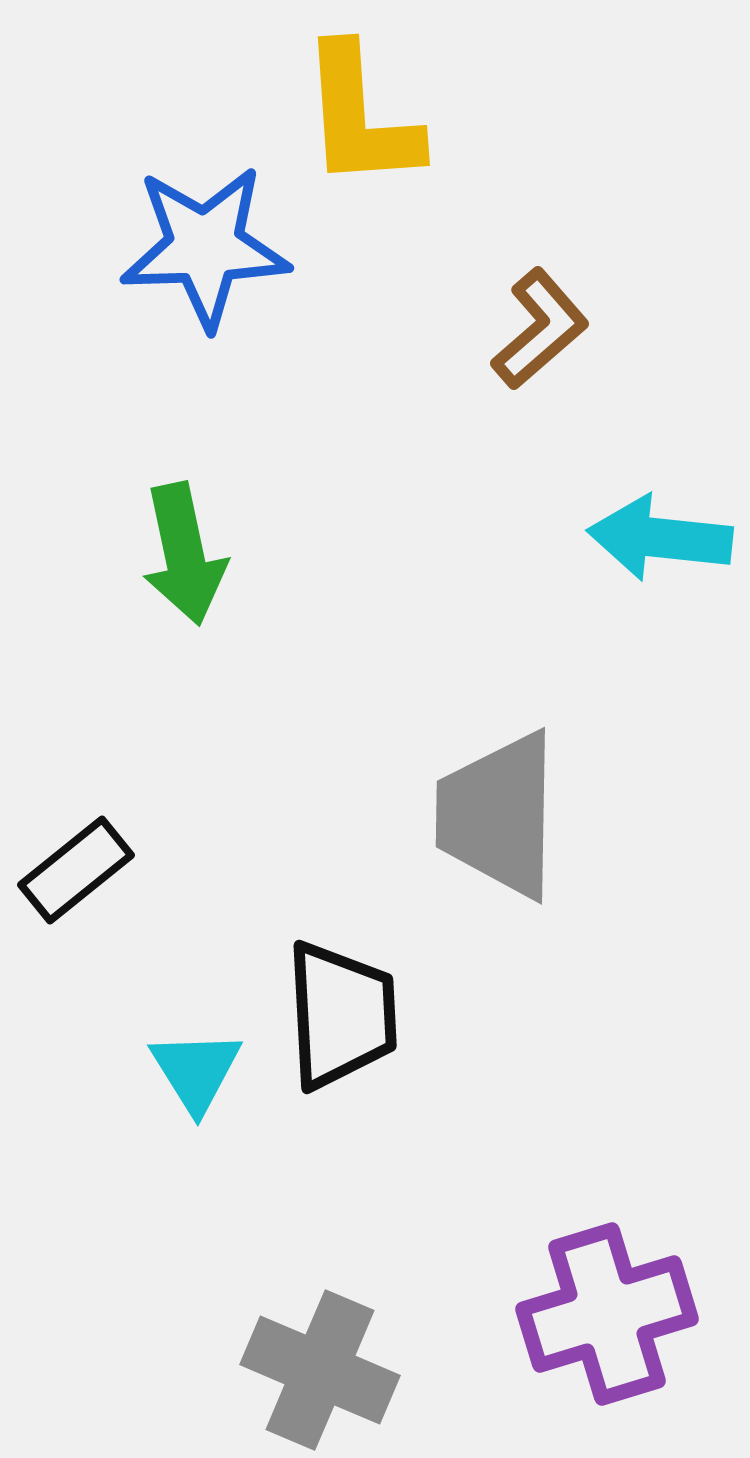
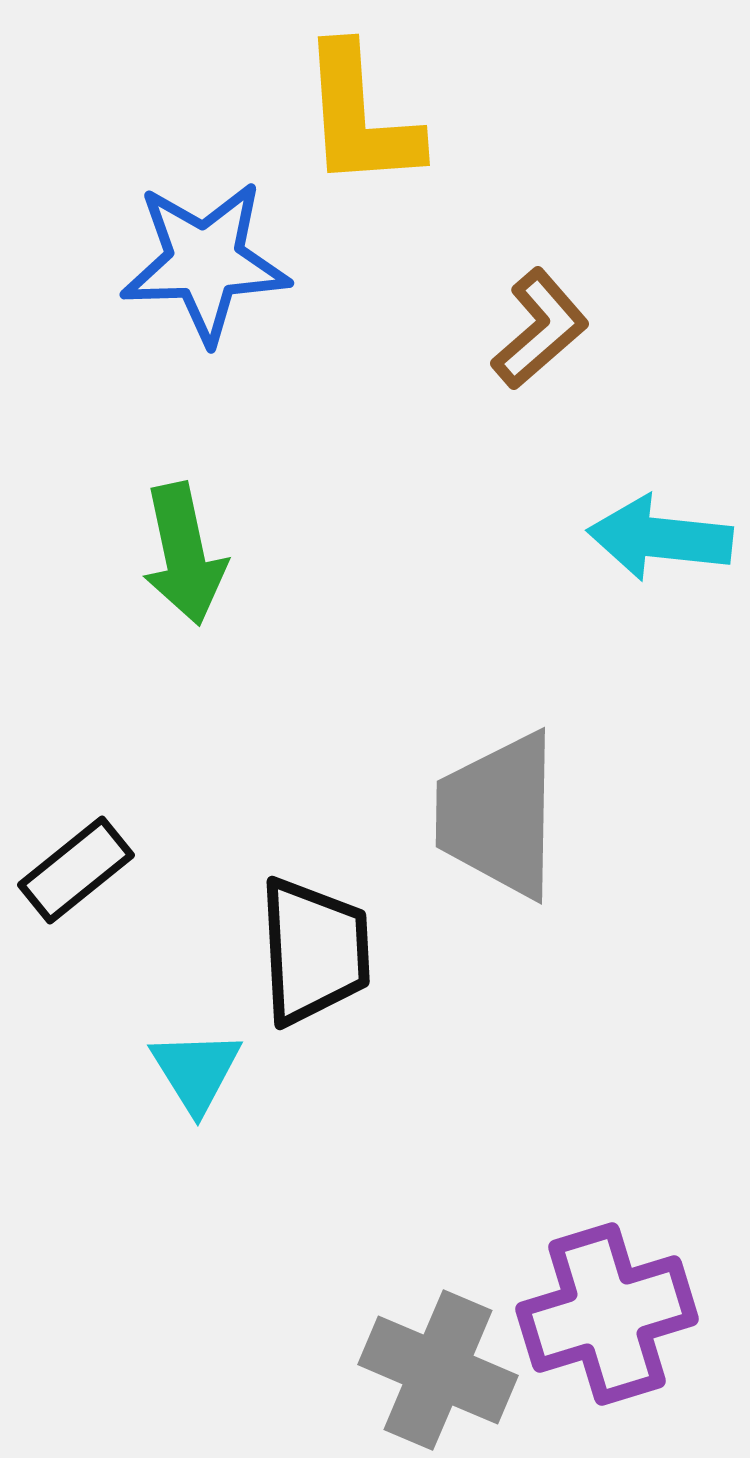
blue star: moved 15 px down
black trapezoid: moved 27 px left, 64 px up
gray cross: moved 118 px right
